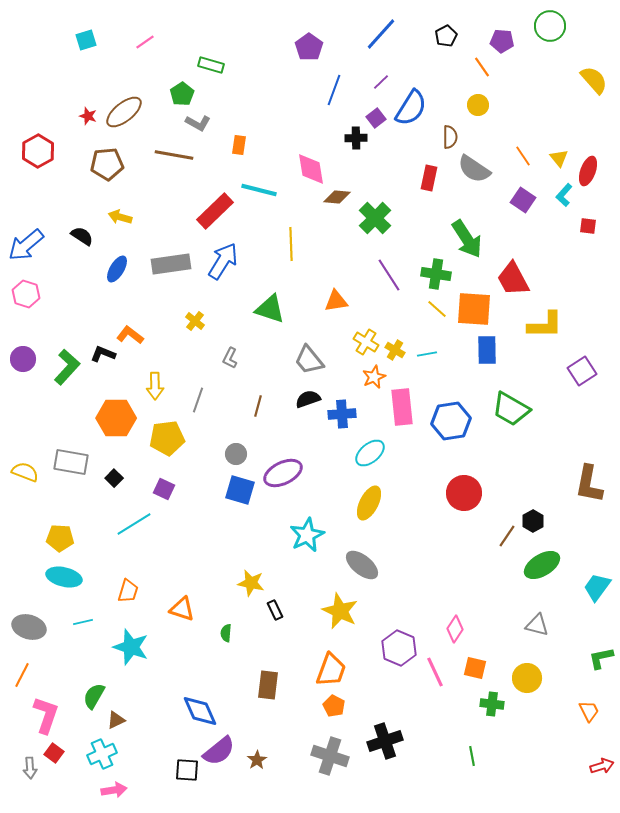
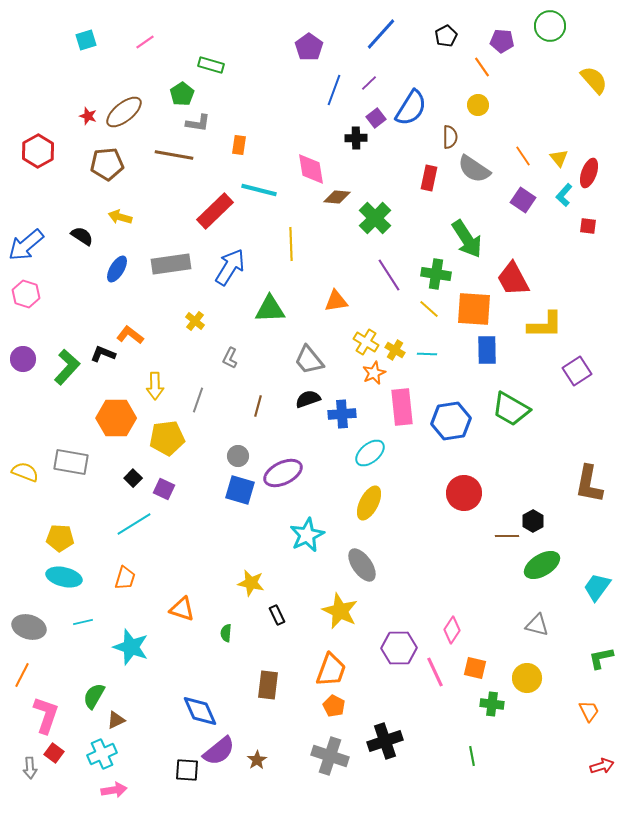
purple line at (381, 82): moved 12 px left, 1 px down
gray L-shape at (198, 123): rotated 20 degrees counterclockwise
red ellipse at (588, 171): moved 1 px right, 2 px down
blue arrow at (223, 261): moved 7 px right, 6 px down
green triangle at (270, 309): rotated 20 degrees counterclockwise
yellow line at (437, 309): moved 8 px left
cyan line at (427, 354): rotated 12 degrees clockwise
purple square at (582, 371): moved 5 px left
orange star at (374, 377): moved 4 px up
gray circle at (236, 454): moved 2 px right, 2 px down
black square at (114, 478): moved 19 px right
brown line at (507, 536): rotated 55 degrees clockwise
gray ellipse at (362, 565): rotated 16 degrees clockwise
orange trapezoid at (128, 591): moved 3 px left, 13 px up
black rectangle at (275, 610): moved 2 px right, 5 px down
pink diamond at (455, 629): moved 3 px left, 1 px down
purple hexagon at (399, 648): rotated 24 degrees counterclockwise
